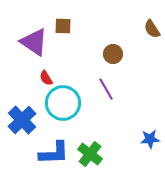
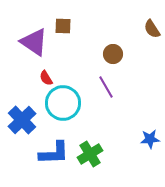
purple line: moved 2 px up
green cross: rotated 20 degrees clockwise
